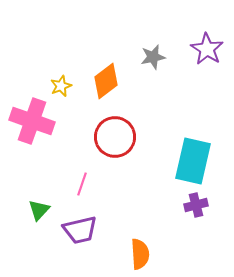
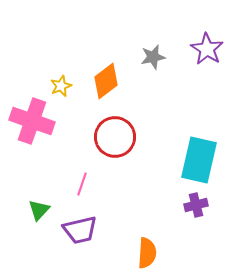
cyan rectangle: moved 6 px right, 1 px up
orange semicircle: moved 7 px right, 1 px up; rotated 8 degrees clockwise
